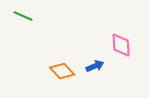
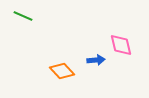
pink diamond: rotated 10 degrees counterclockwise
blue arrow: moved 1 px right, 6 px up; rotated 18 degrees clockwise
